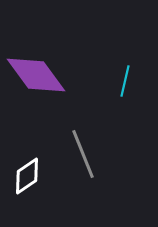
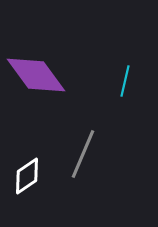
gray line: rotated 45 degrees clockwise
